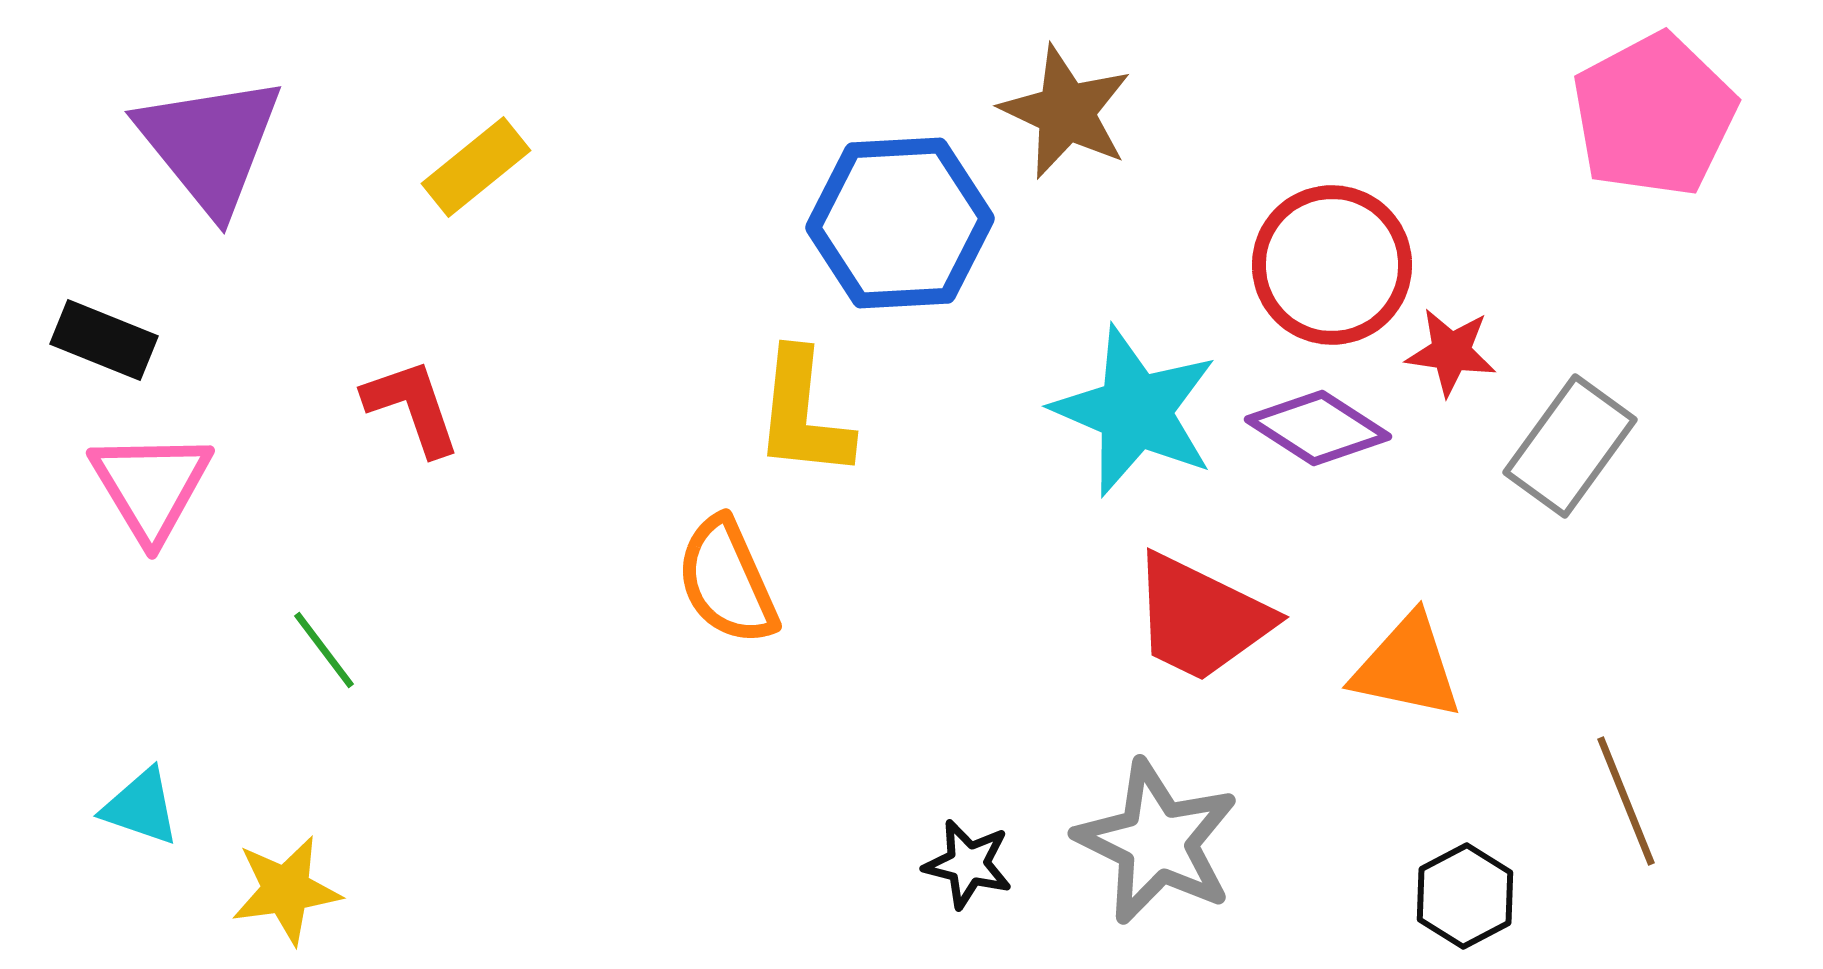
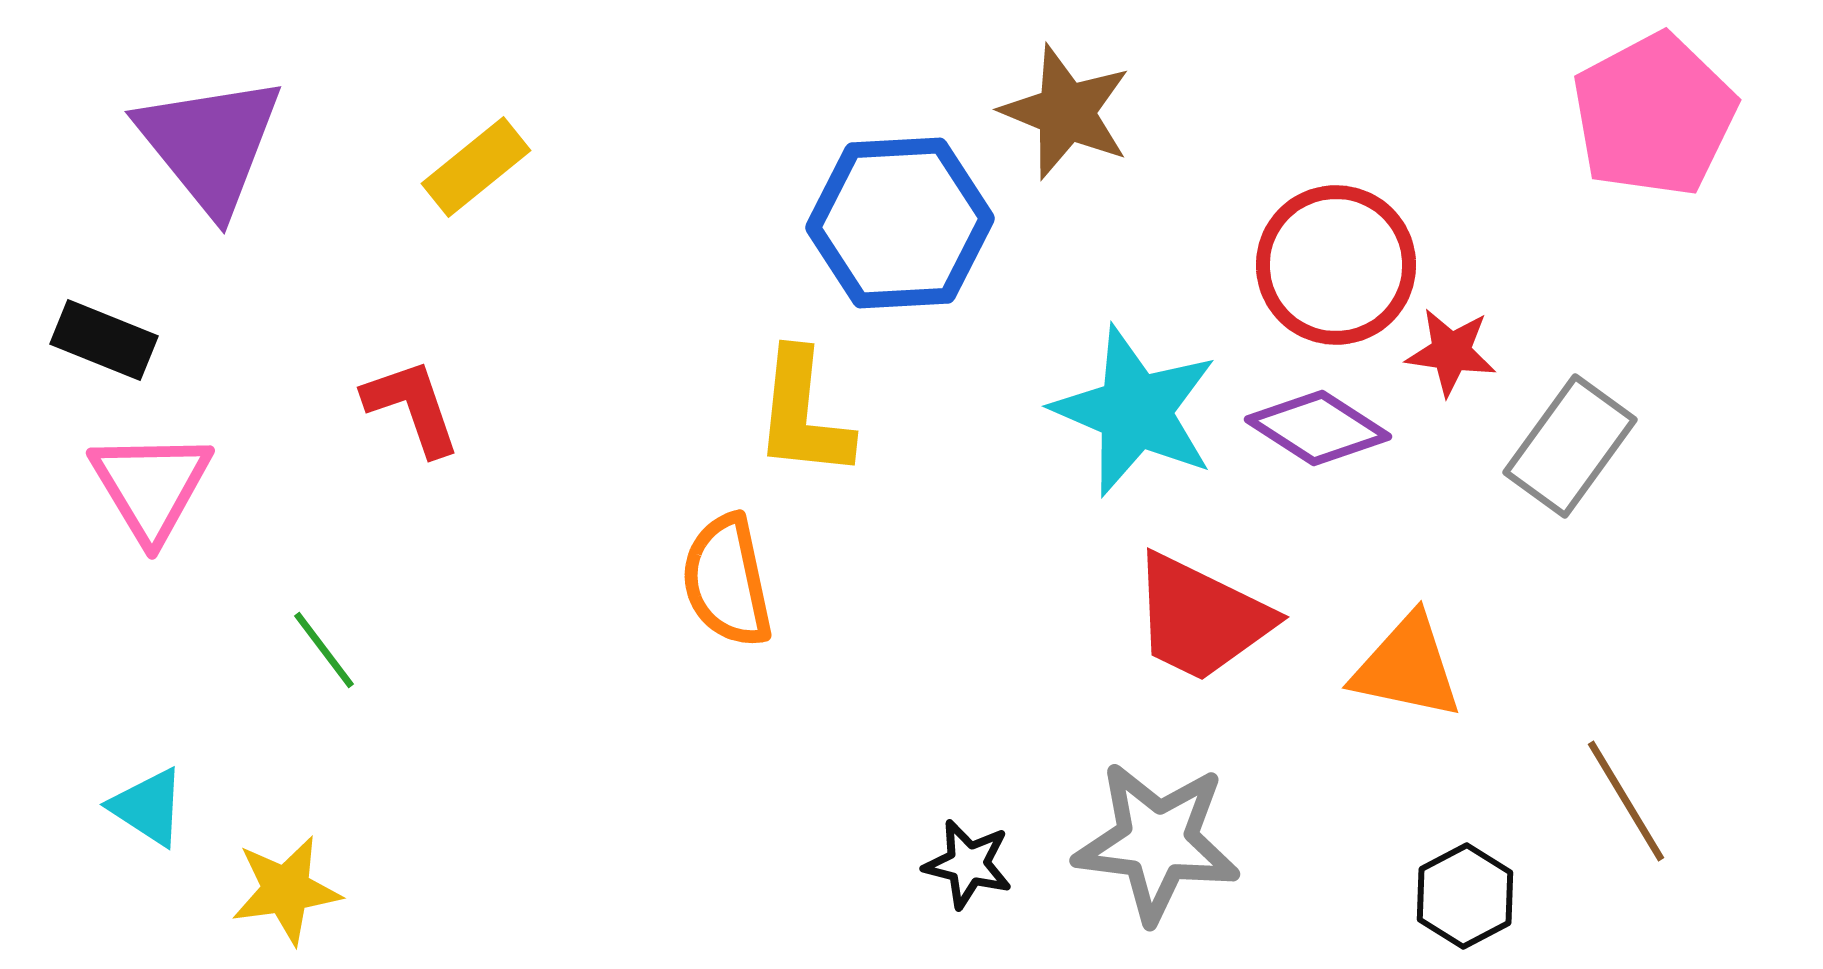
brown star: rotated 3 degrees counterclockwise
red circle: moved 4 px right
orange semicircle: rotated 12 degrees clockwise
brown line: rotated 9 degrees counterclockwise
cyan triangle: moved 7 px right; rotated 14 degrees clockwise
gray star: rotated 19 degrees counterclockwise
